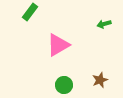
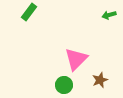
green rectangle: moved 1 px left
green arrow: moved 5 px right, 9 px up
pink triangle: moved 18 px right, 14 px down; rotated 15 degrees counterclockwise
